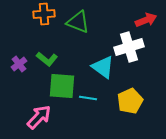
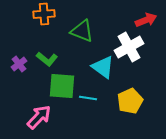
green triangle: moved 4 px right, 9 px down
white cross: rotated 12 degrees counterclockwise
